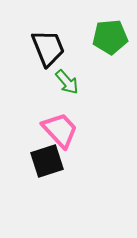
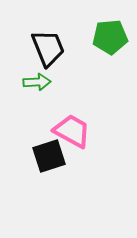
green arrow: moved 30 px left; rotated 52 degrees counterclockwise
pink trapezoid: moved 12 px right, 1 px down; rotated 18 degrees counterclockwise
black square: moved 2 px right, 5 px up
